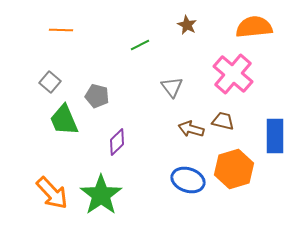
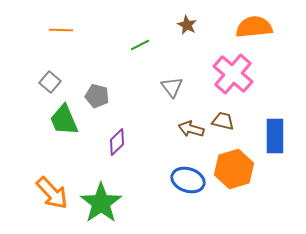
green star: moved 8 px down
